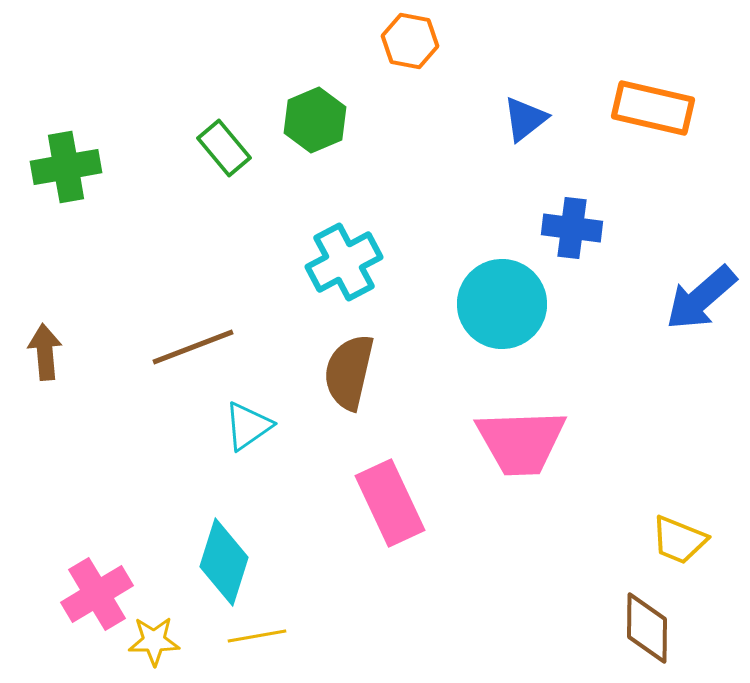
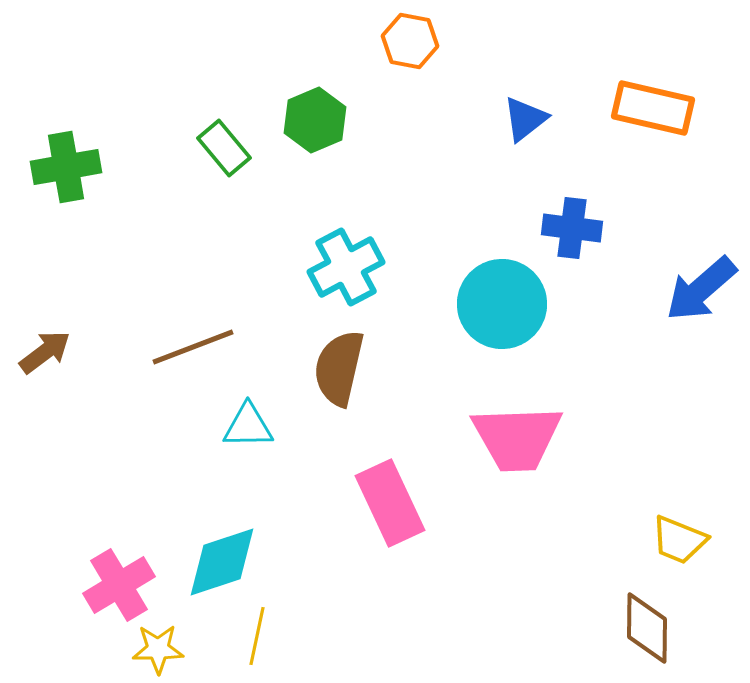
cyan cross: moved 2 px right, 5 px down
blue arrow: moved 9 px up
brown arrow: rotated 58 degrees clockwise
brown semicircle: moved 10 px left, 4 px up
cyan triangle: rotated 34 degrees clockwise
pink trapezoid: moved 4 px left, 4 px up
cyan diamond: moved 2 px left; rotated 54 degrees clockwise
pink cross: moved 22 px right, 9 px up
yellow line: rotated 68 degrees counterclockwise
yellow star: moved 4 px right, 8 px down
